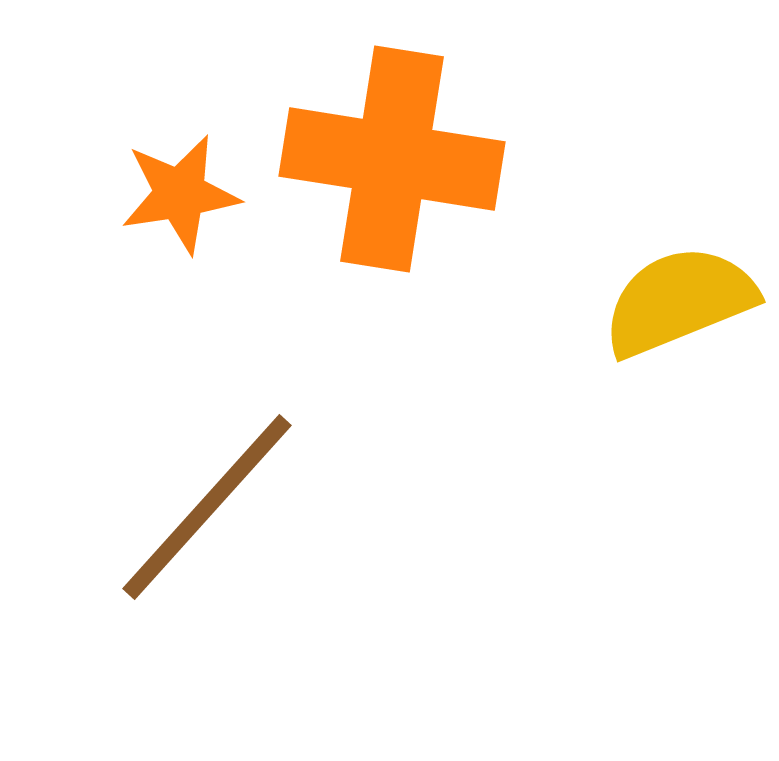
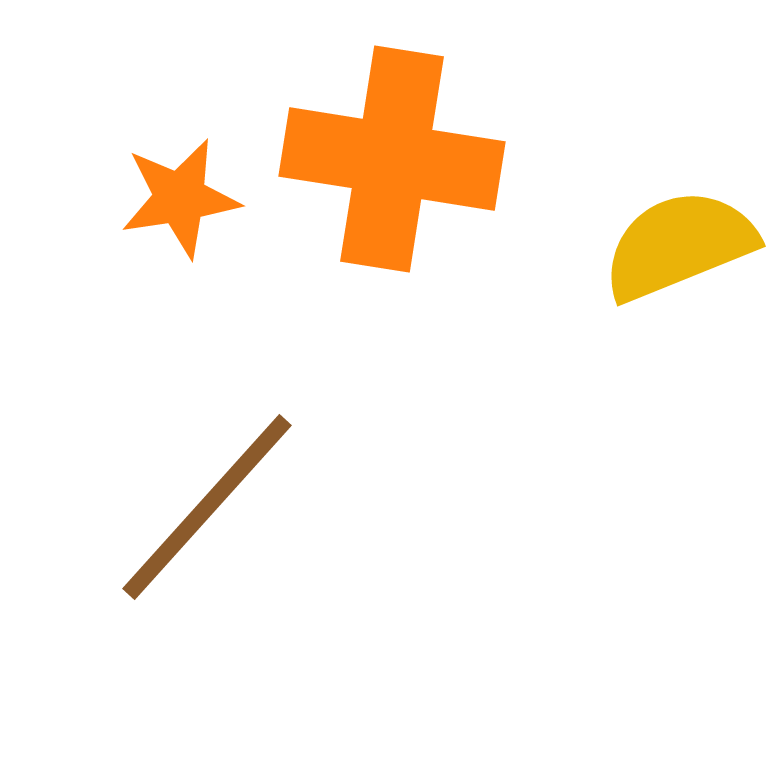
orange star: moved 4 px down
yellow semicircle: moved 56 px up
